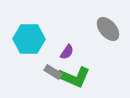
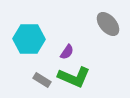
gray ellipse: moved 5 px up
gray rectangle: moved 11 px left, 8 px down
